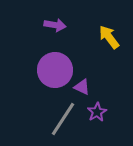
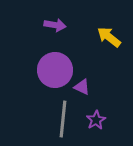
yellow arrow: rotated 15 degrees counterclockwise
purple star: moved 1 px left, 8 px down
gray line: rotated 27 degrees counterclockwise
